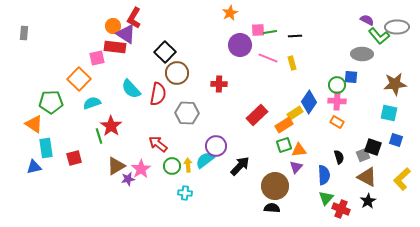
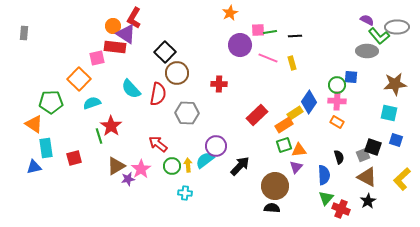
gray ellipse at (362, 54): moved 5 px right, 3 px up
